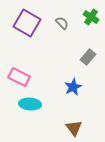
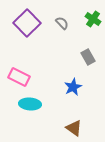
green cross: moved 2 px right, 2 px down
purple square: rotated 16 degrees clockwise
gray rectangle: rotated 70 degrees counterclockwise
brown triangle: rotated 18 degrees counterclockwise
